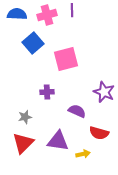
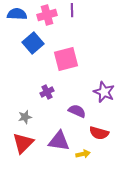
purple cross: rotated 24 degrees counterclockwise
purple triangle: moved 1 px right
